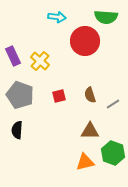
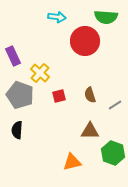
yellow cross: moved 12 px down
gray line: moved 2 px right, 1 px down
orange triangle: moved 13 px left
